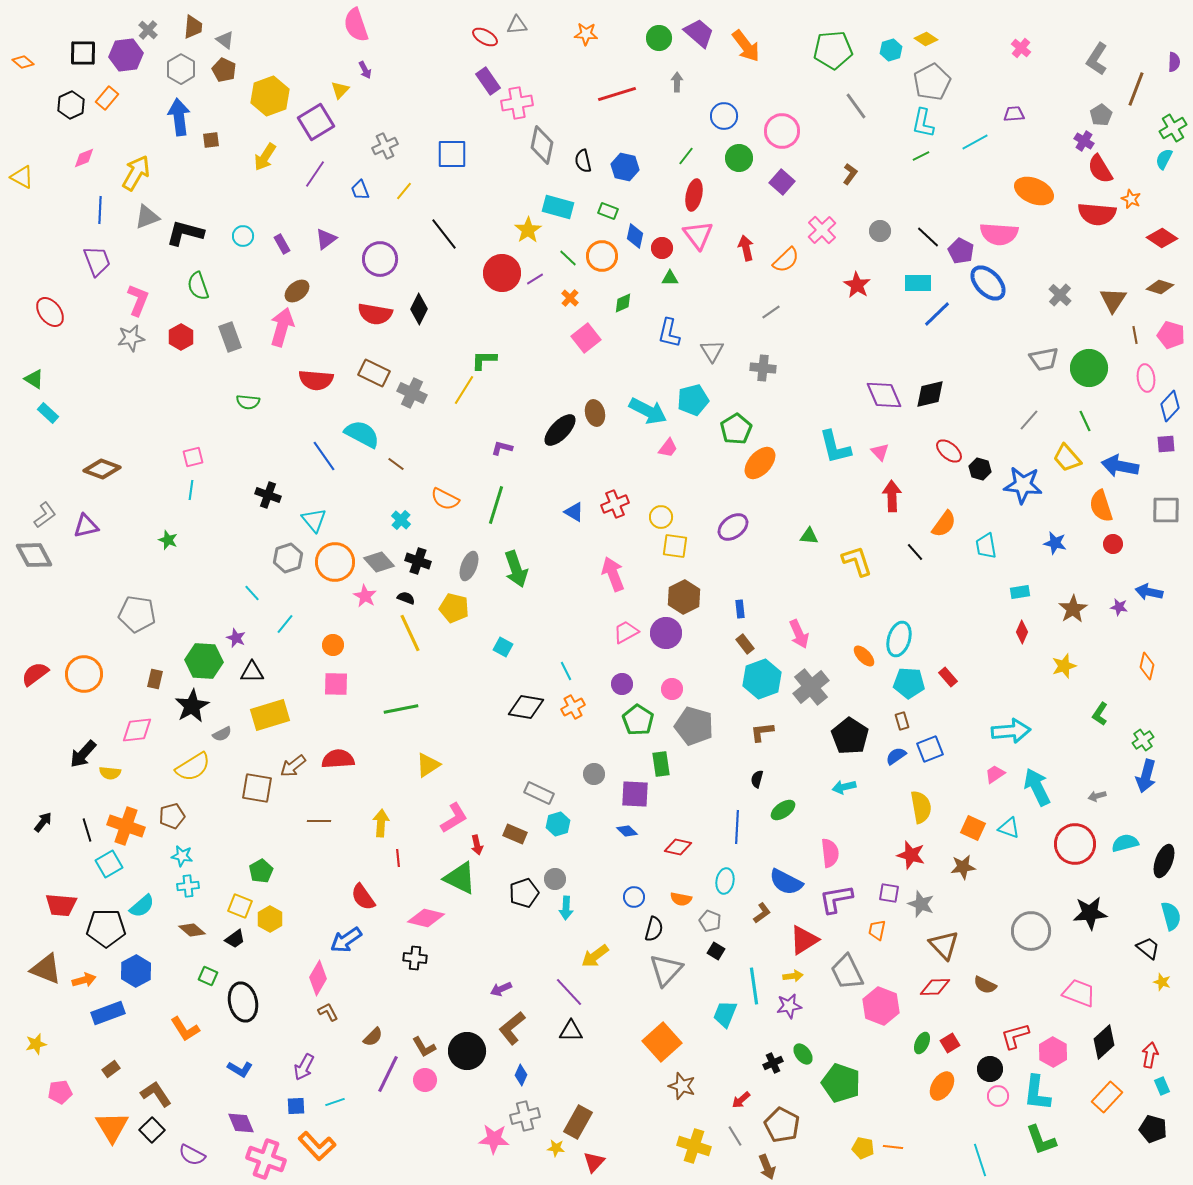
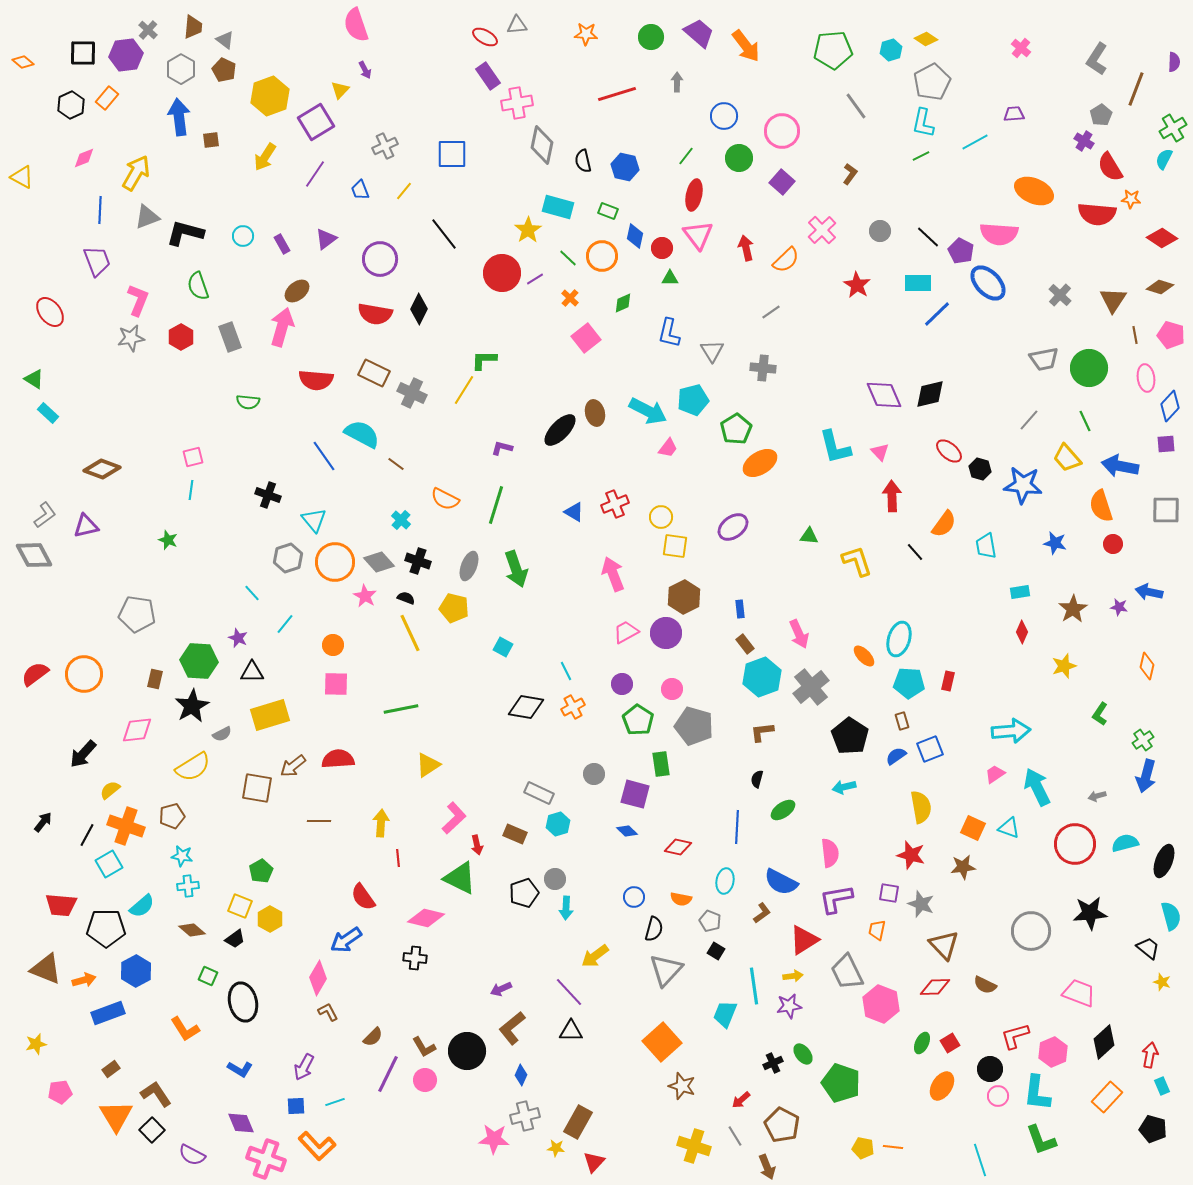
green circle at (659, 38): moved 8 px left, 1 px up
purple rectangle at (488, 81): moved 5 px up
red semicircle at (1100, 169): moved 10 px right, 2 px up
orange star at (1131, 199): rotated 18 degrees counterclockwise
orange ellipse at (760, 463): rotated 16 degrees clockwise
purple star at (236, 638): moved 2 px right
green hexagon at (204, 661): moved 5 px left
red rectangle at (948, 677): moved 4 px down; rotated 54 degrees clockwise
cyan hexagon at (762, 679): moved 2 px up
yellow semicircle at (110, 773): moved 17 px down; rotated 135 degrees clockwise
purple square at (635, 794): rotated 12 degrees clockwise
pink L-shape at (454, 818): rotated 12 degrees counterclockwise
black line at (87, 830): moved 5 px down; rotated 45 degrees clockwise
blue semicircle at (786, 882): moved 5 px left
pink hexagon at (881, 1006): moved 2 px up
pink hexagon at (1053, 1052): rotated 8 degrees clockwise
orange triangle at (112, 1127): moved 4 px right, 11 px up
